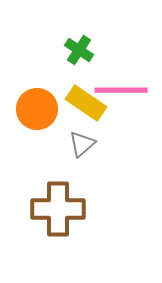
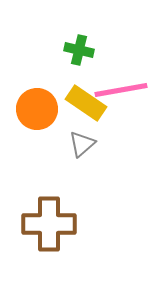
green cross: rotated 20 degrees counterclockwise
pink line: rotated 10 degrees counterclockwise
brown cross: moved 9 px left, 15 px down
